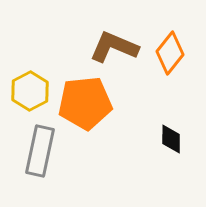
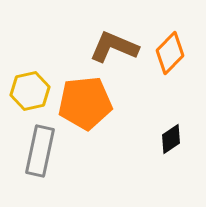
orange diamond: rotated 6 degrees clockwise
yellow hexagon: rotated 15 degrees clockwise
black diamond: rotated 56 degrees clockwise
